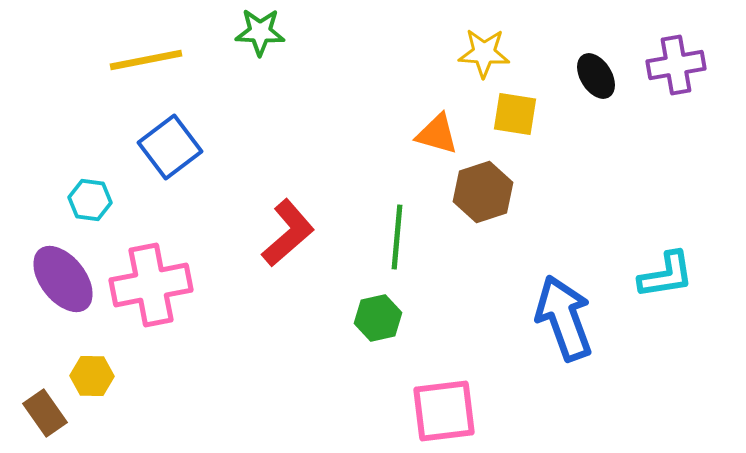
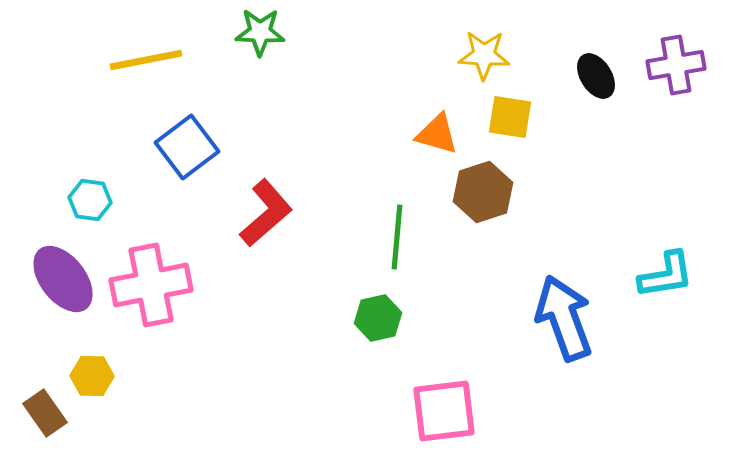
yellow star: moved 2 px down
yellow square: moved 5 px left, 3 px down
blue square: moved 17 px right
red L-shape: moved 22 px left, 20 px up
